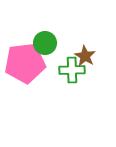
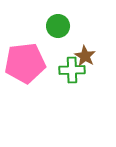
green circle: moved 13 px right, 17 px up
